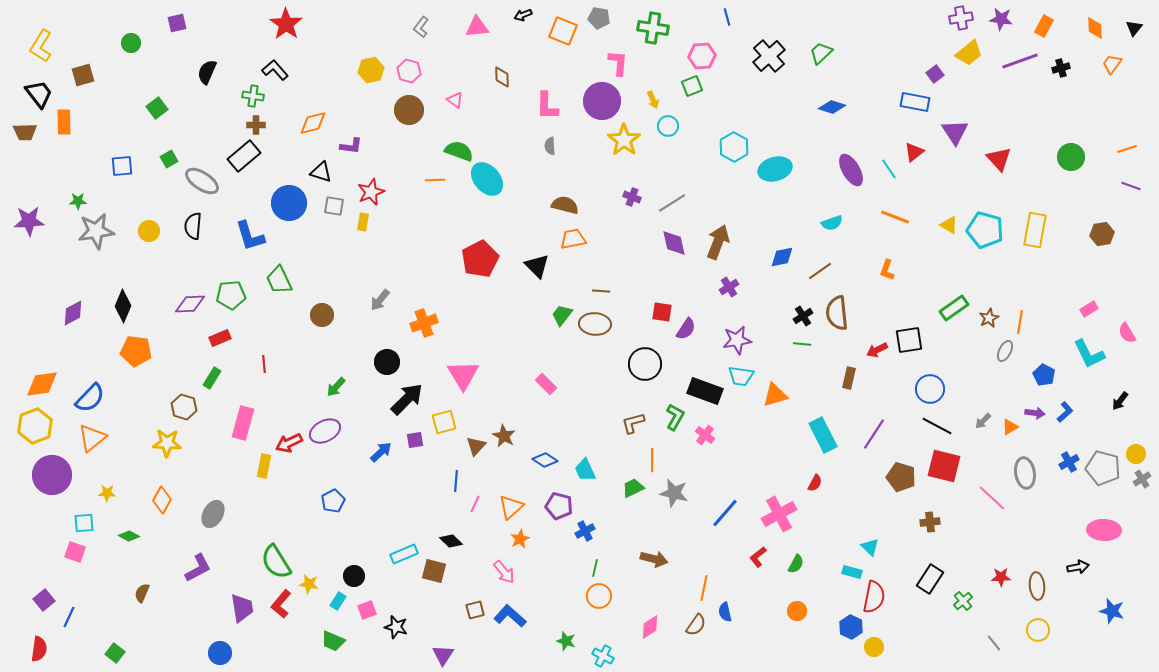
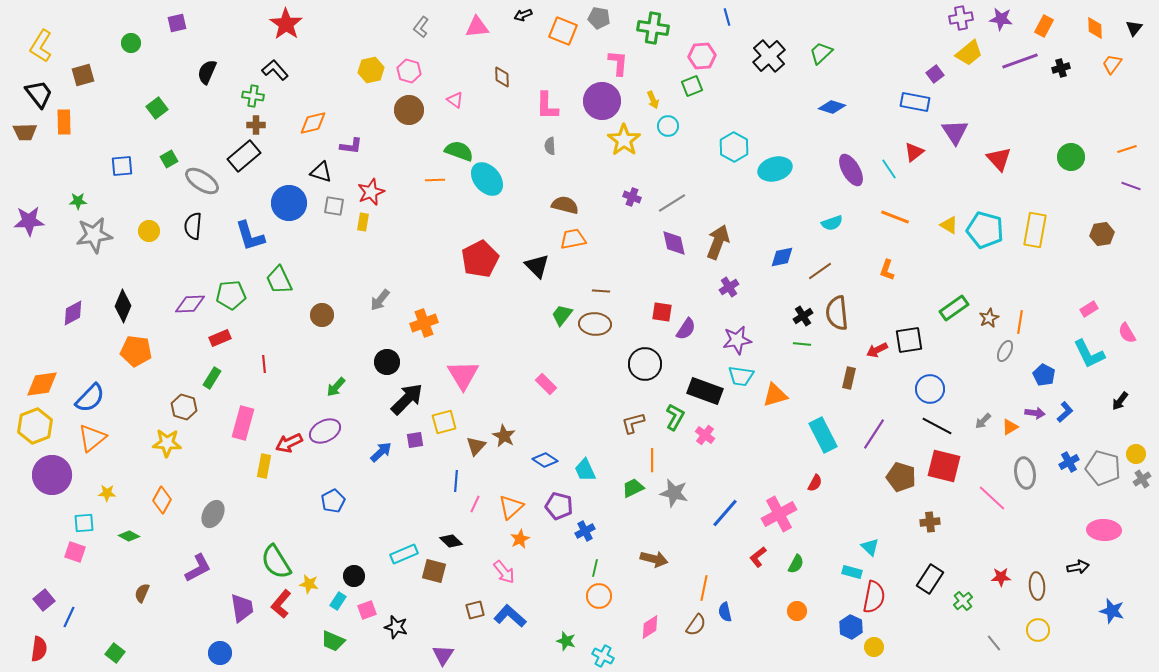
gray star at (96, 231): moved 2 px left, 4 px down
